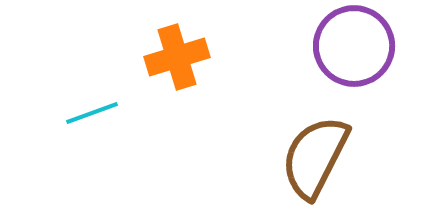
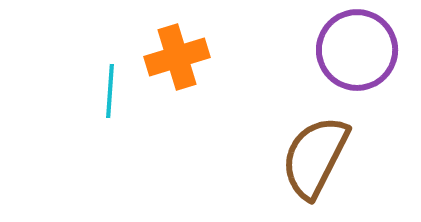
purple circle: moved 3 px right, 4 px down
cyan line: moved 18 px right, 22 px up; rotated 66 degrees counterclockwise
